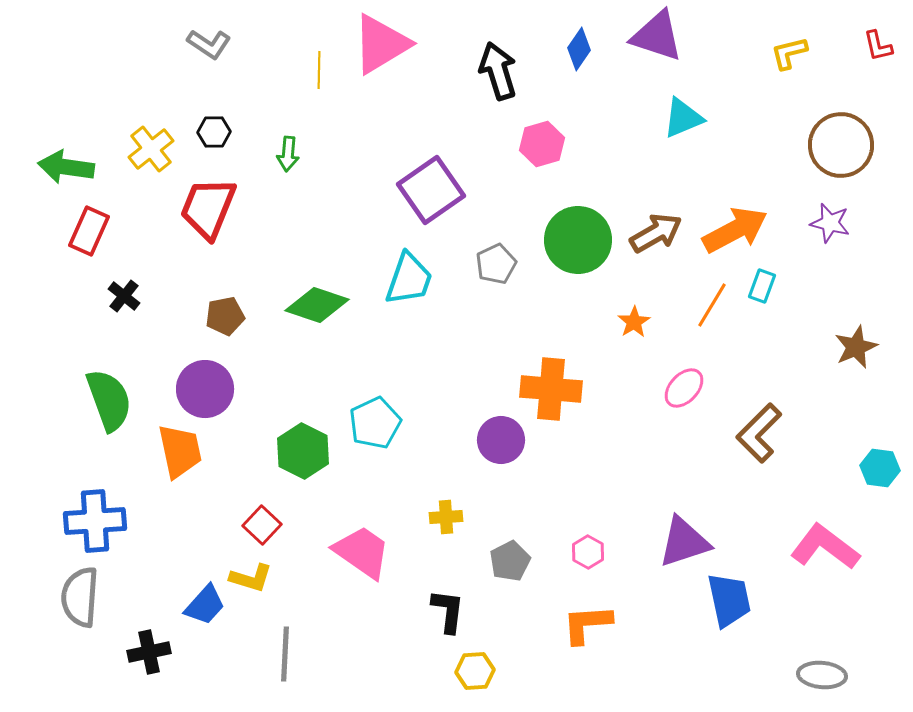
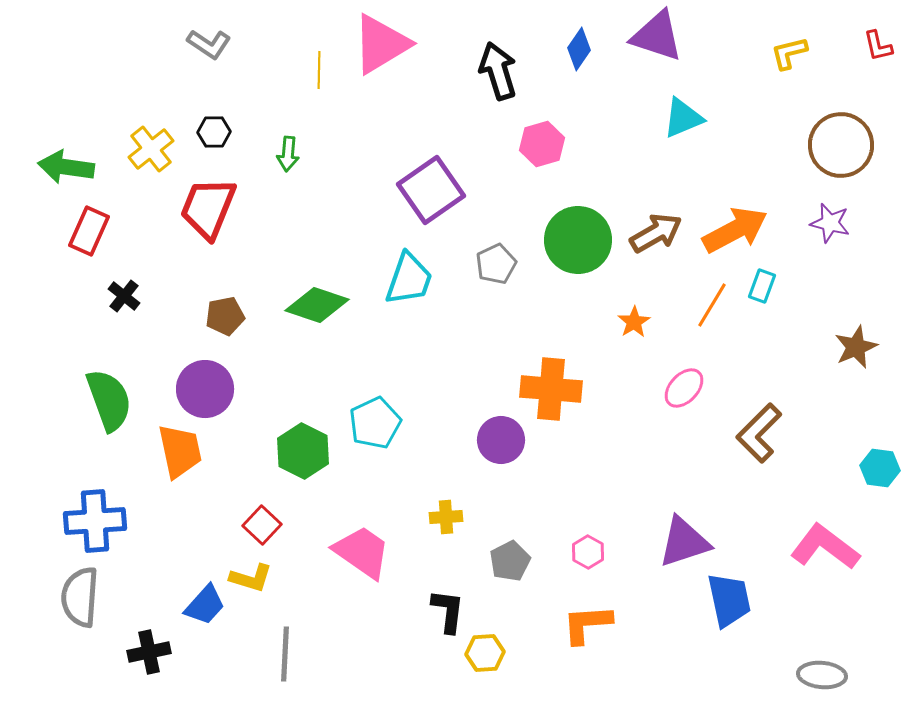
yellow hexagon at (475, 671): moved 10 px right, 18 px up
